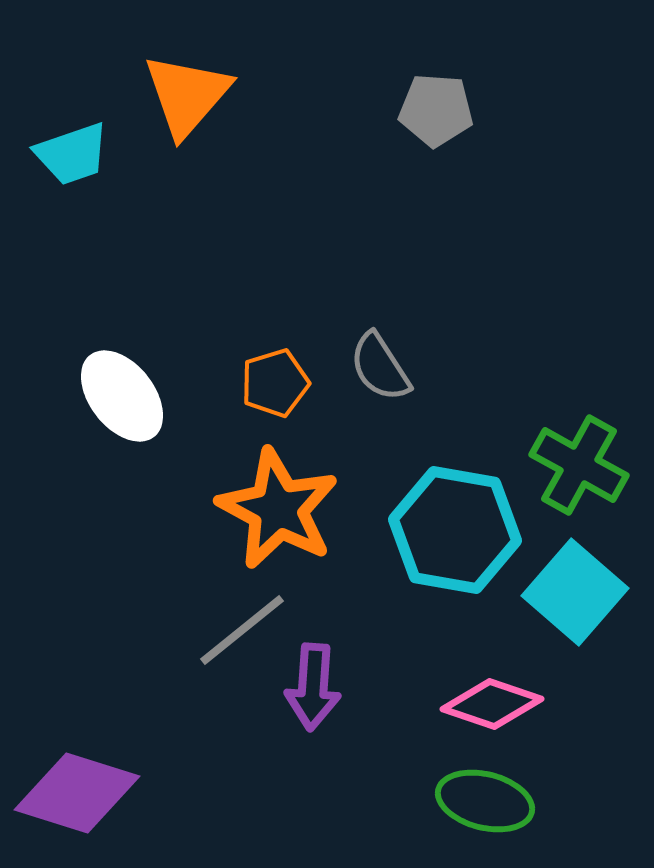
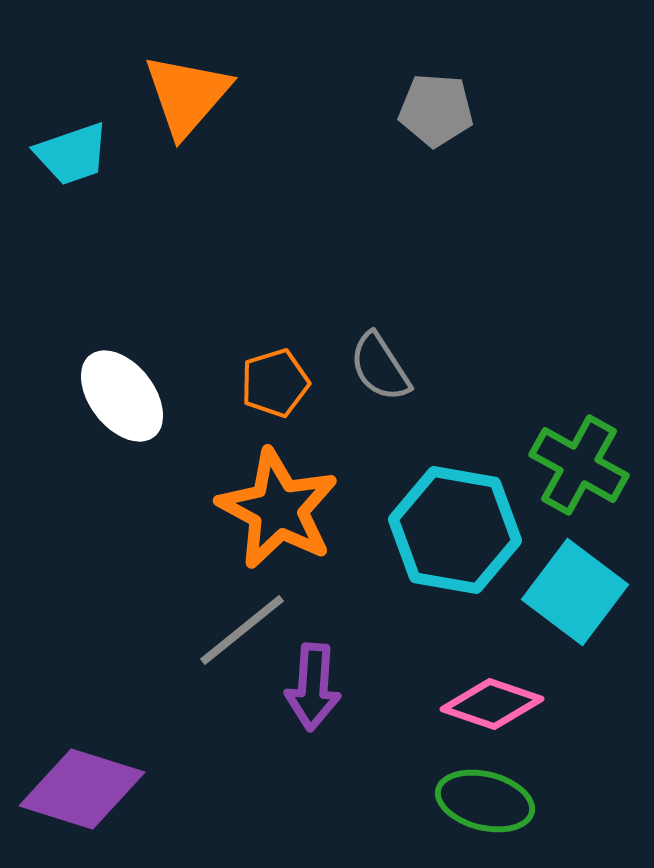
cyan square: rotated 4 degrees counterclockwise
purple diamond: moved 5 px right, 4 px up
